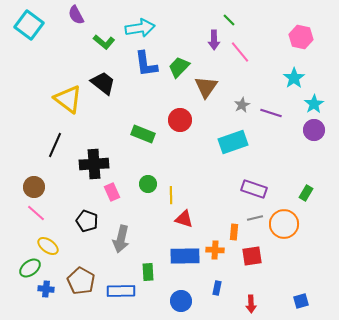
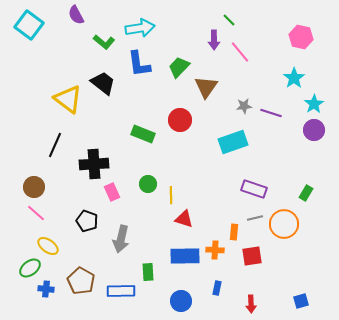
blue L-shape at (146, 64): moved 7 px left
gray star at (242, 105): moved 2 px right, 1 px down; rotated 21 degrees clockwise
